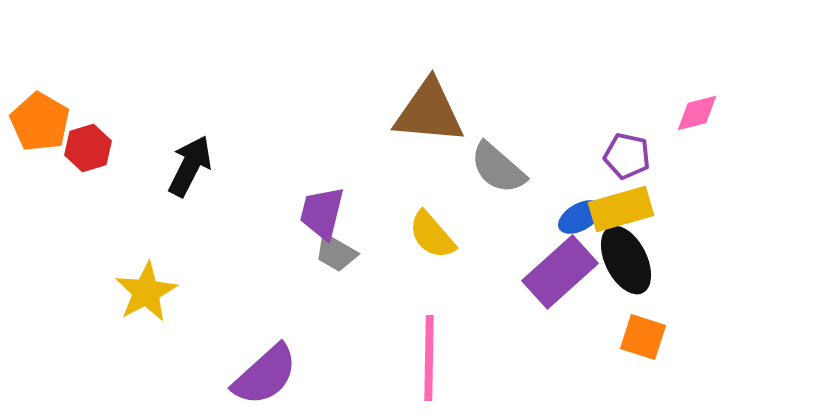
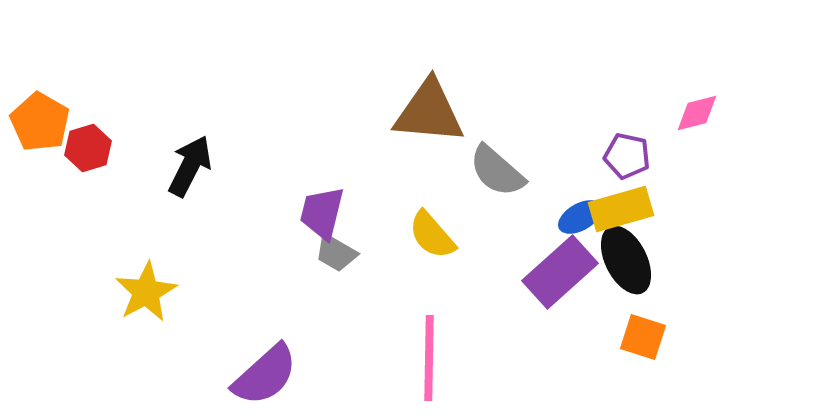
gray semicircle: moved 1 px left, 3 px down
